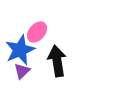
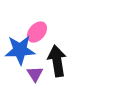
blue star: rotated 20 degrees clockwise
purple triangle: moved 13 px right, 3 px down; rotated 18 degrees counterclockwise
